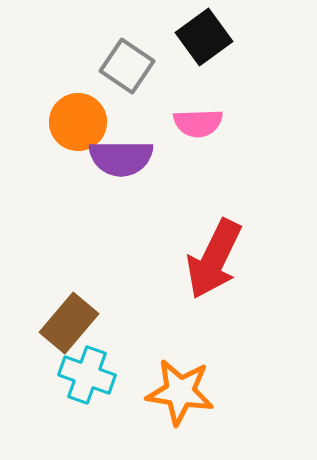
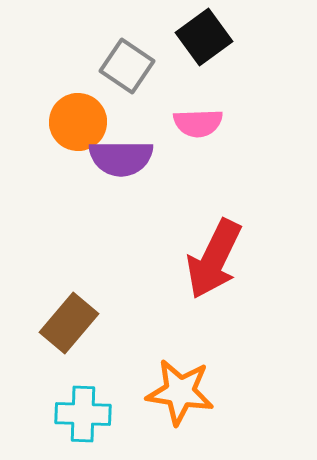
cyan cross: moved 4 px left, 39 px down; rotated 18 degrees counterclockwise
